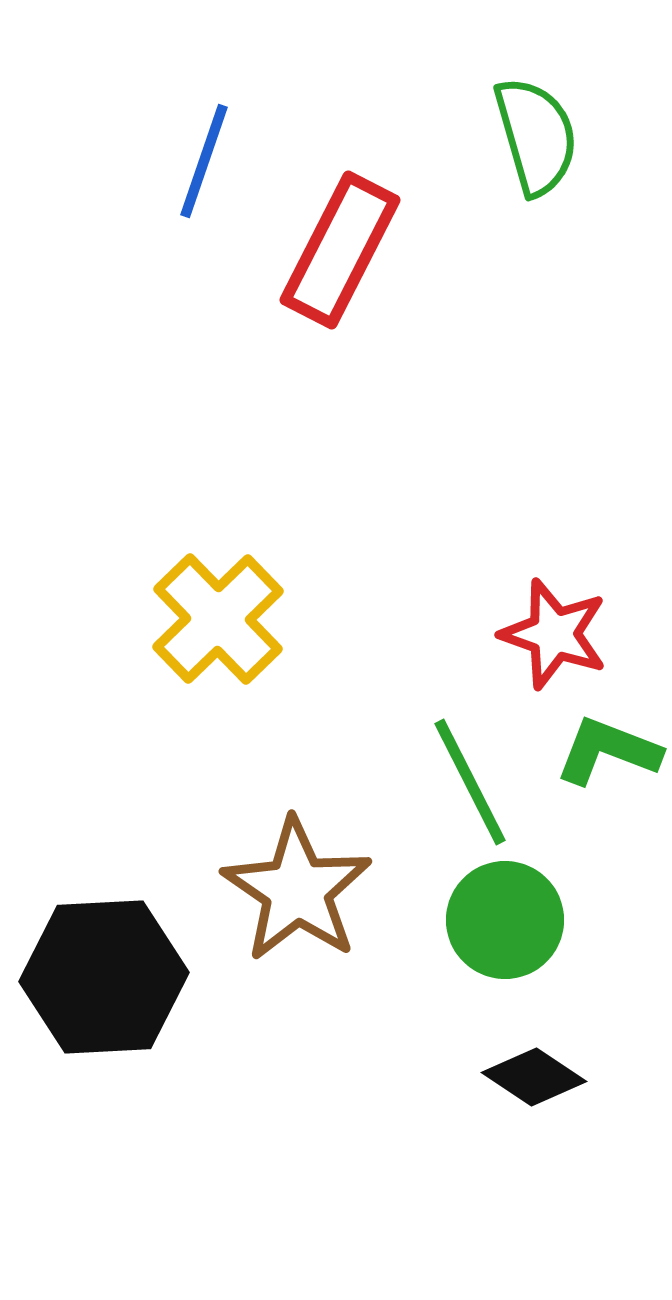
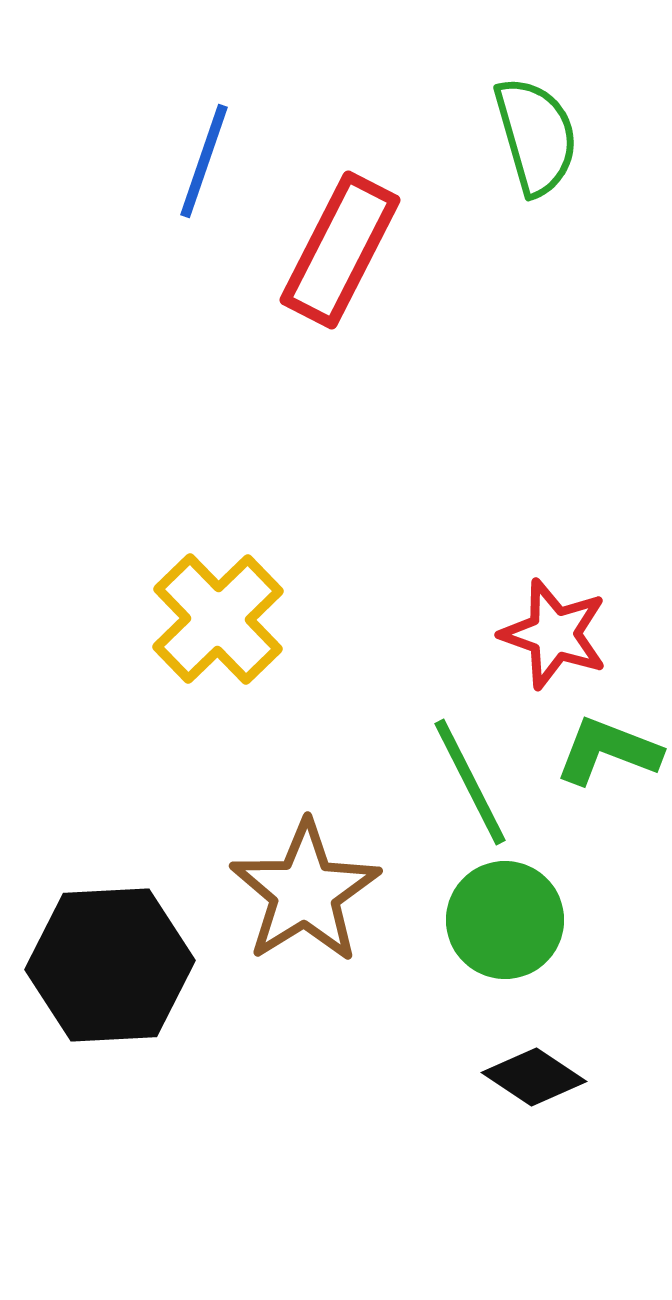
brown star: moved 8 px right, 2 px down; rotated 6 degrees clockwise
black hexagon: moved 6 px right, 12 px up
